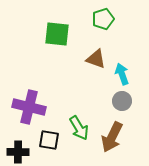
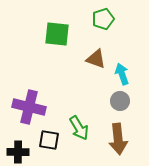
gray circle: moved 2 px left
brown arrow: moved 6 px right, 2 px down; rotated 32 degrees counterclockwise
